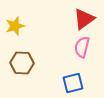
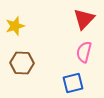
red triangle: rotated 10 degrees counterclockwise
pink semicircle: moved 2 px right, 5 px down
